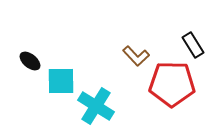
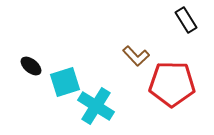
black rectangle: moved 7 px left, 25 px up
black ellipse: moved 1 px right, 5 px down
cyan square: moved 4 px right, 1 px down; rotated 16 degrees counterclockwise
